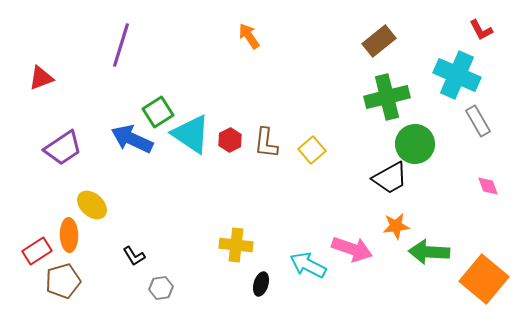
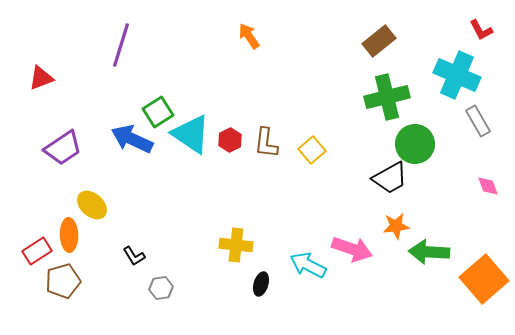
orange square: rotated 9 degrees clockwise
